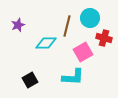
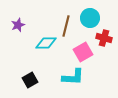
brown line: moved 1 px left
